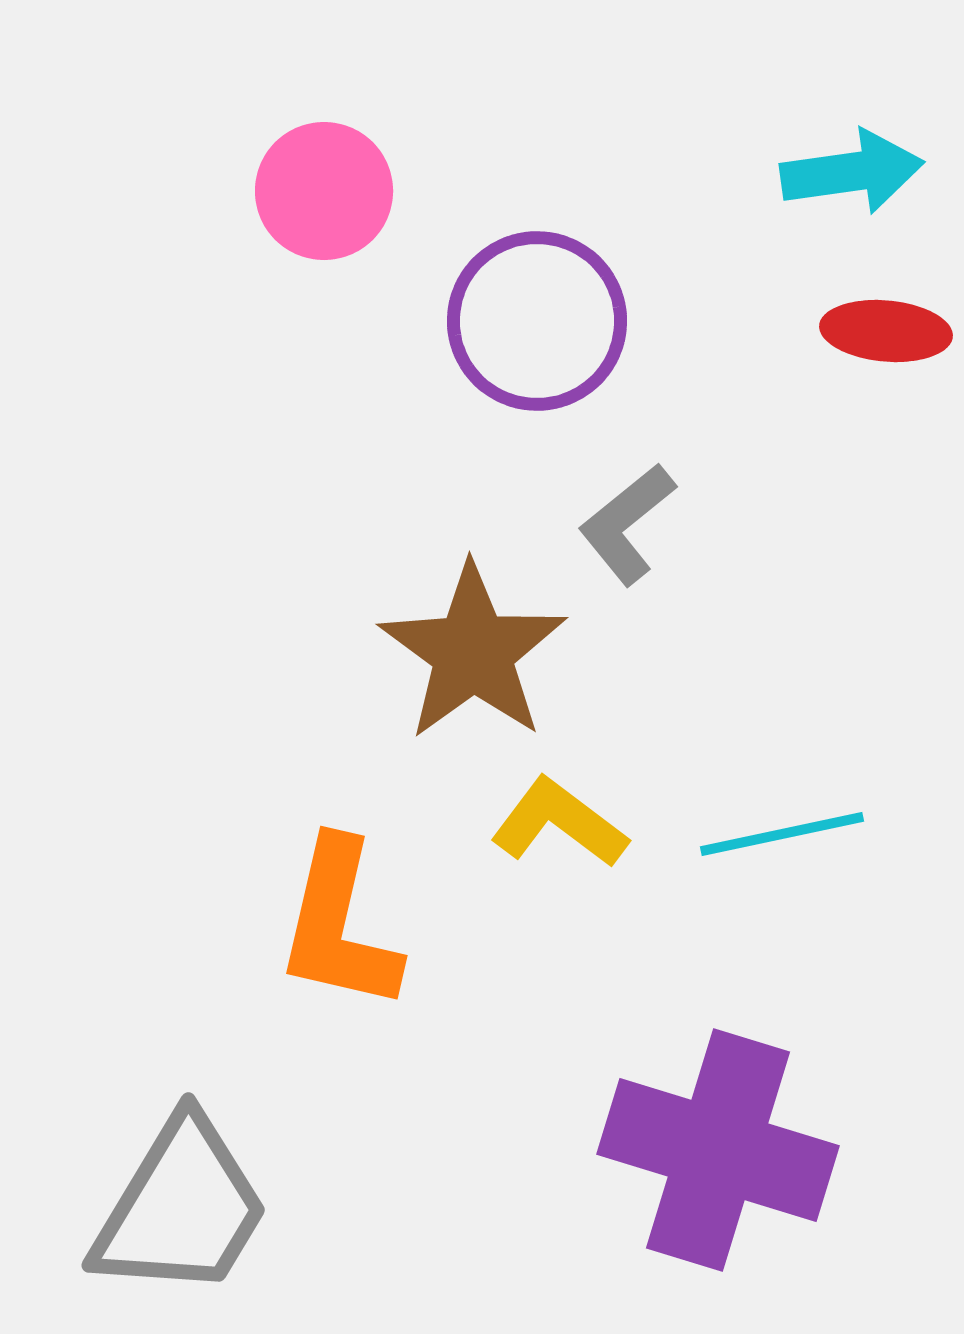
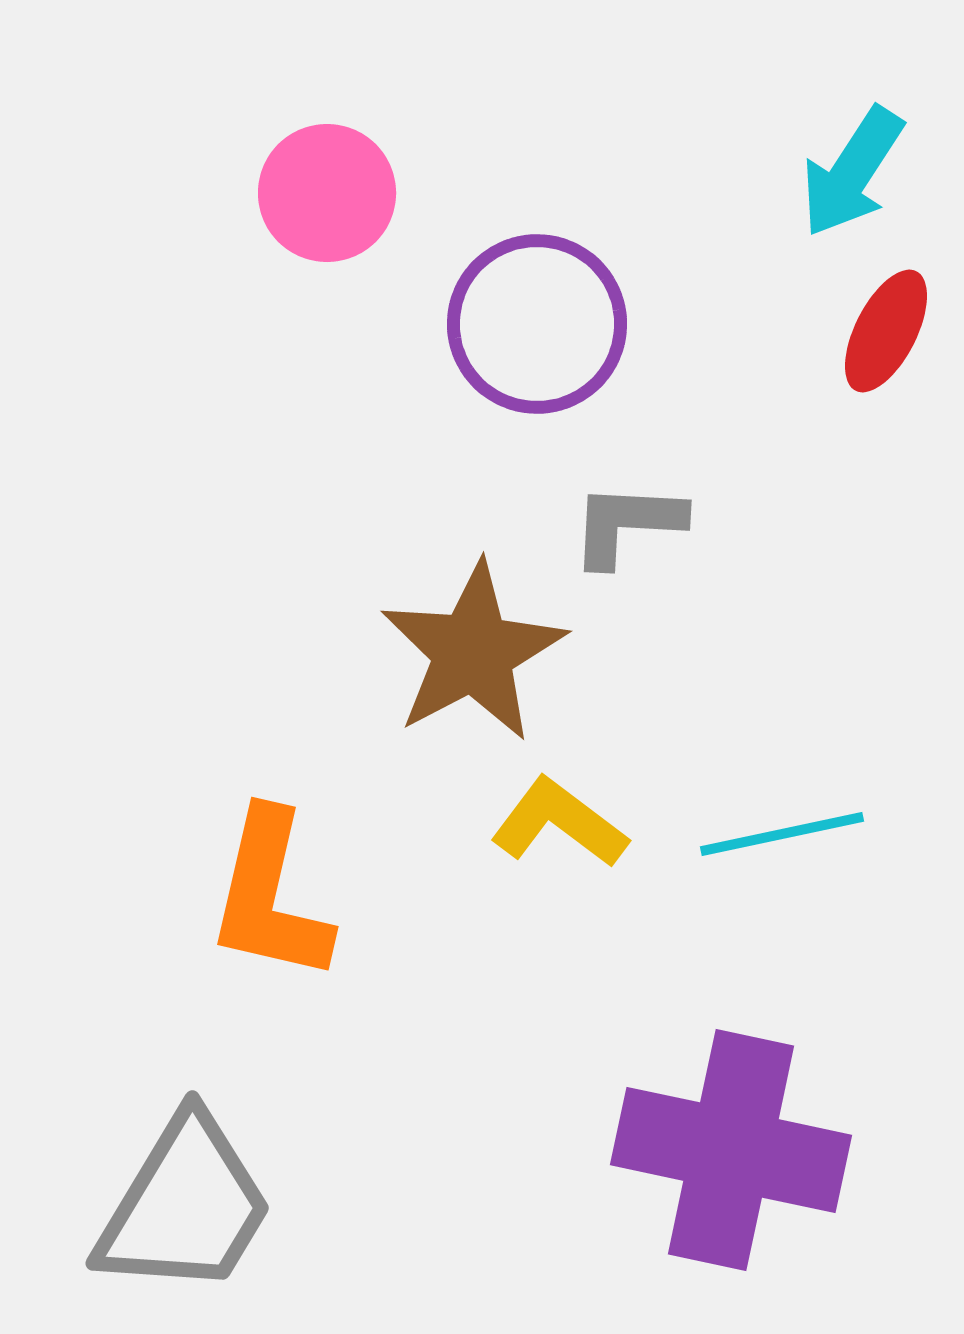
cyan arrow: rotated 131 degrees clockwise
pink circle: moved 3 px right, 2 px down
purple circle: moved 3 px down
red ellipse: rotated 68 degrees counterclockwise
gray L-shape: rotated 42 degrees clockwise
brown star: rotated 8 degrees clockwise
orange L-shape: moved 69 px left, 29 px up
purple cross: moved 13 px right; rotated 5 degrees counterclockwise
gray trapezoid: moved 4 px right, 2 px up
